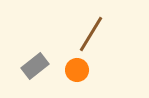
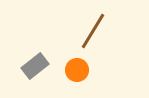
brown line: moved 2 px right, 3 px up
